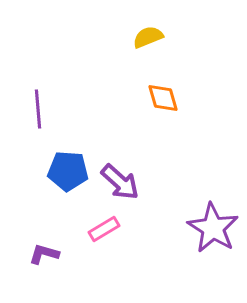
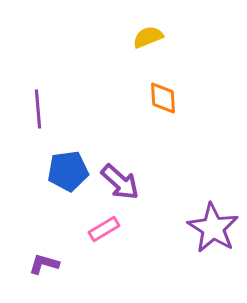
orange diamond: rotated 12 degrees clockwise
blue pentagon: rotated 12 degrees counterclockwise
purple L-shape: moved 10 px down
